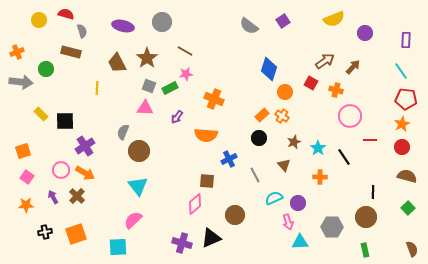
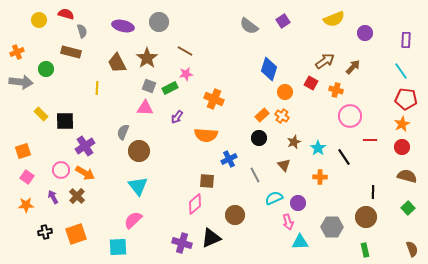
gray circle at (162, 22): moved 3 px left
